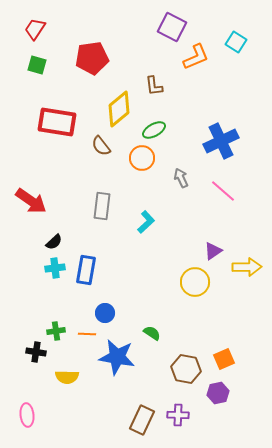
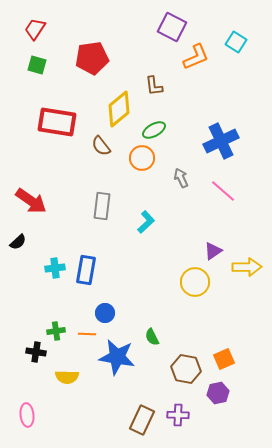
black semicircle: moved 36 px left
green semicircle: moved 4 px down; rotated 150 degrees counterclockwise
